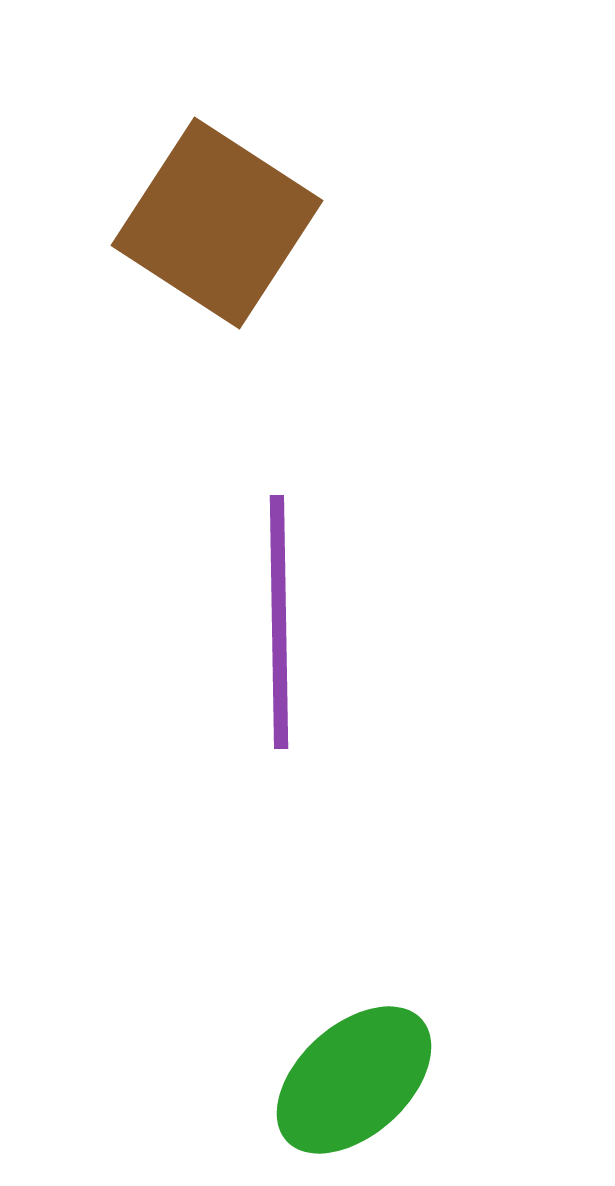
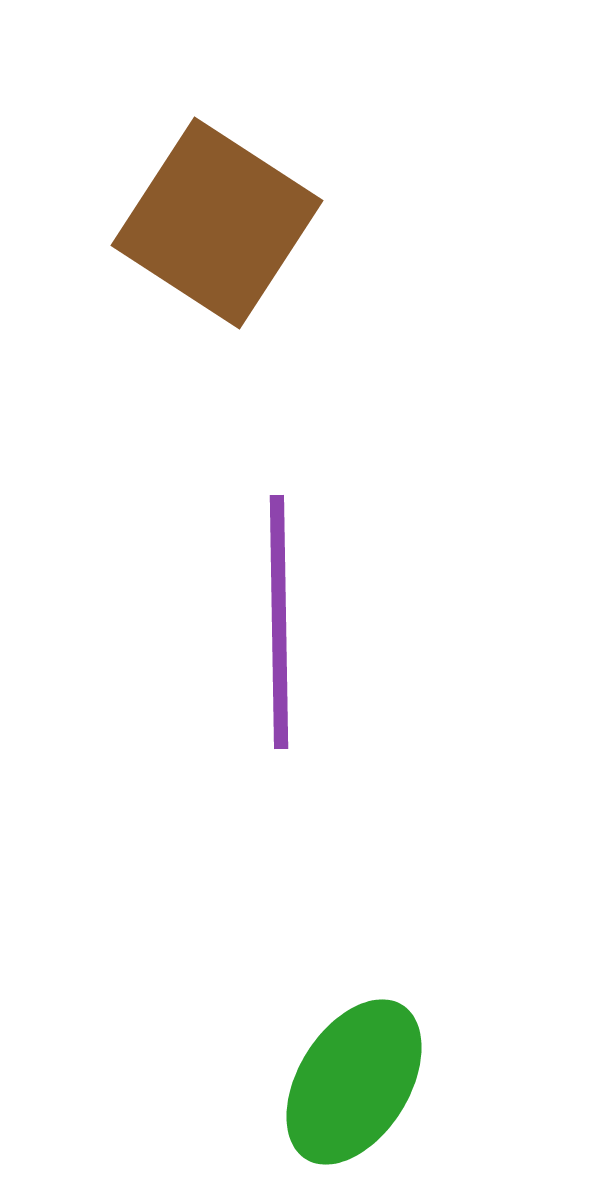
green ellipse: moved 2 px down; rotated 16 degrees counterclockwise
